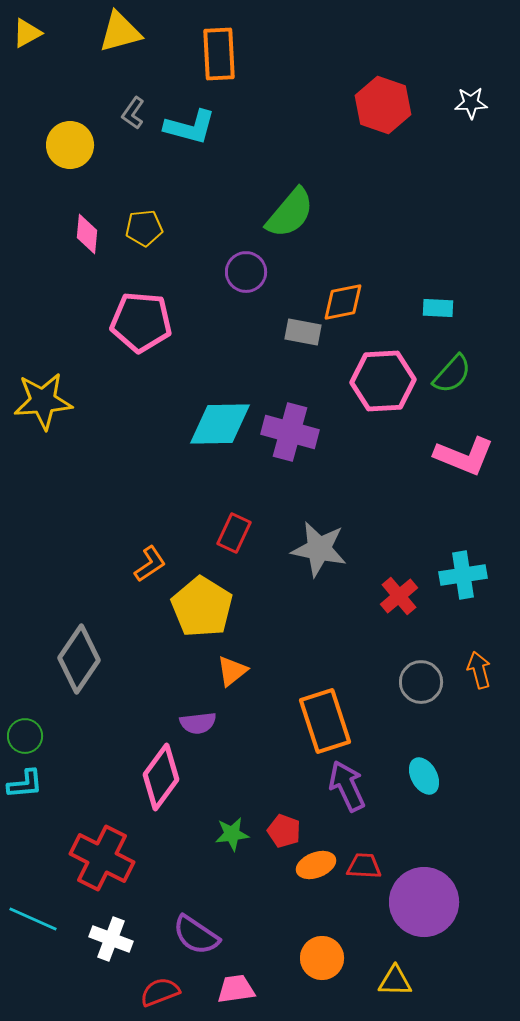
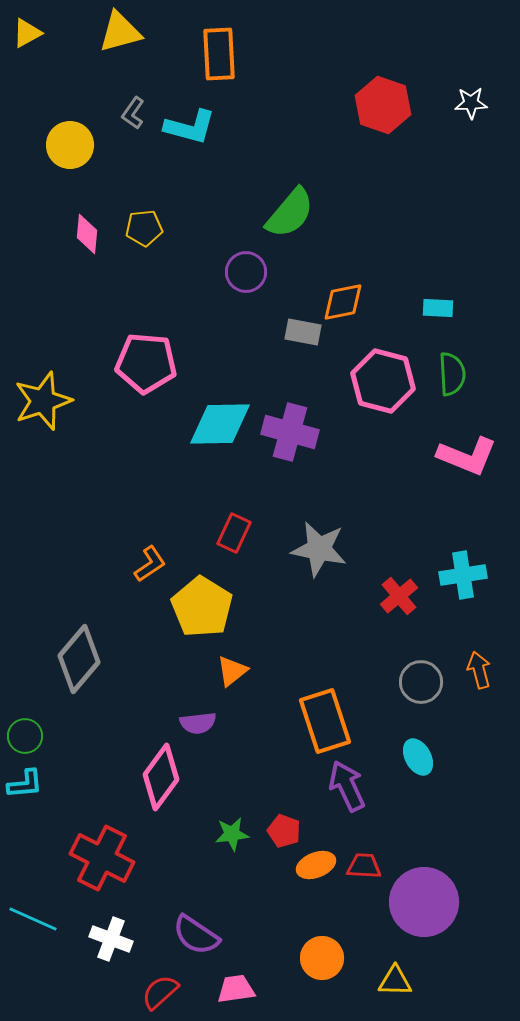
pink pentagon at (141, 322): moved 5 px right, 41 px down
green semicircle at (452, 374): rotated 45 degrees counterclockwise
pink hexagon at (383, 381): rotated 18 degrees clockwise
yellow star at (43, 401): rotated 14 degrees counterclockwise
pink L-shape at (464, 456): moved 3 px right
gray diamond at (79, 659): rotated 6 degrees clockwise
cyan ellipse at (424, 776): moved 6 px left, 19 px up
red semicircle at (160, 992): rotated 21 degrees counterclockwise
